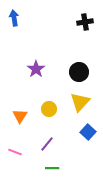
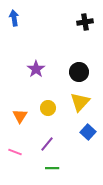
yellow circle: moved 1 px left, 1 px up
